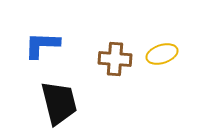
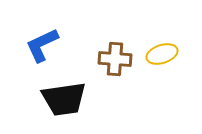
blue L-shape: rotated 27 degrees counterclockwise
black trapezoid: moved 5 px right, 4 px up; rotated 96 degrees clockwise
